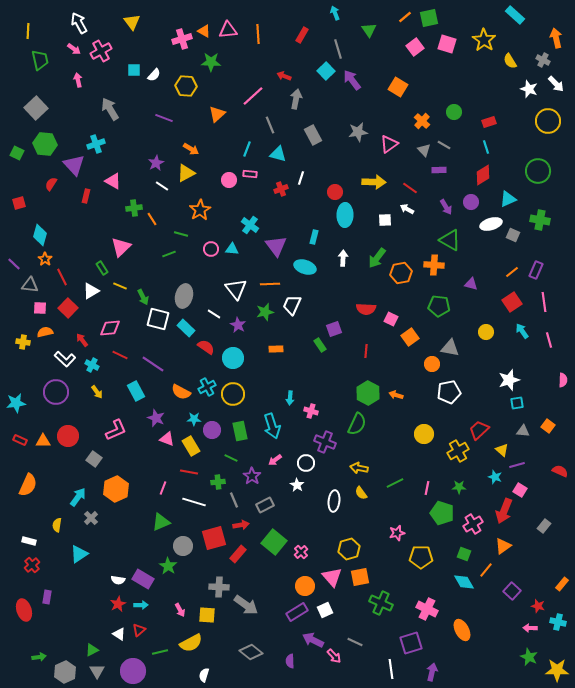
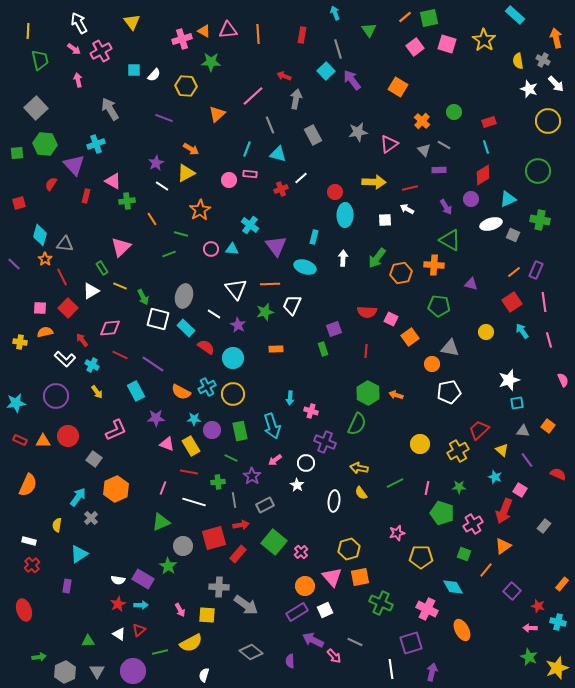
red rectangle at (302, 35): rotated 21 degrees counterclockwise
yellow semicircle at (510, 61): moved 8 px right; rotated 21 degrees clockwise
green square at (17, 153): rotated 32 degrees counterclockwise
white line at (301, 178): rotated 32 degrees clockwise
red line at (410, 188): rotated 49 degrees counterclockwise
purple circle at (471, 202): moved 3 px up
green cross at (134, 208): moved 7 px left, 7 px up
orange line at (512, 272): moved 2 px right
gray triangle at (30, 285): moved 35 px right, 41 px up
red semicircle at (366, 309): moved 1 px right, 3 px down
yellow cross at (23, 342): moved 3 px left
green rectangle at (320, 345): moved 3 px right, 4 px down; rotated 16 degrees clockwise
pink semicircle at (563, 380): rotated 24 degrees counterclockwise
purple circle at (56, 392): moved 4 px down
purple star at (156, 418): rotated 24 degrees counterclockwise
yellow circle at (424, 434): moved 4 px left, 10 px down
pink triangle at (167, 439): moved 5 px down
purple line at (517, 465): moved 10 px right, 5 px up; rotated 70 degrees clockwise
red semicircle at (560, 471): moved 2 px left, 3 px down
gray line at (234, 500): rotated 14 degrees clockwise
cyan diamond at (464, 582): moved 11 px left, 5 px down
purple rectangle at (47, 597): moved 20 px right, 11 px up
green triangle at (92, 650): moved 4 px left, 9 px up; rotated 24 degrees clockwise
yellow star at (557, 670): moved 2 px up; rotated 20 degrees counterclockwise
